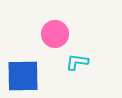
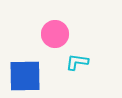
blue square: moved 2 px right
